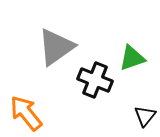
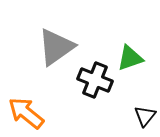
green triangle: moved 2 px left
orange arrow: rotated 12 degrees counterclockwise
